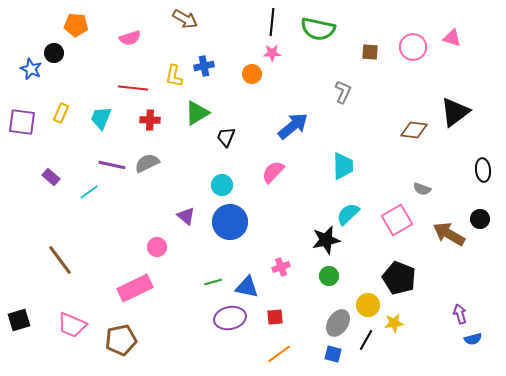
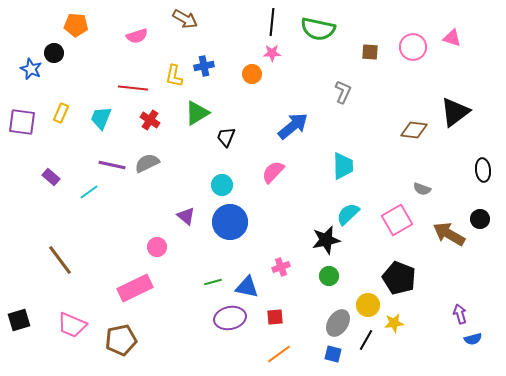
pink semicircle at (130, 38): moved 7 px right, 2 px up
red cross at (150, 120): rotated 30 degrees clockwise
